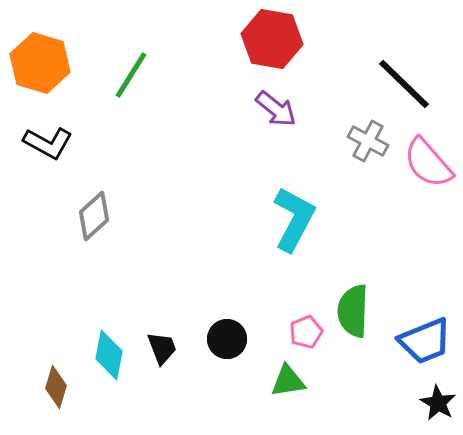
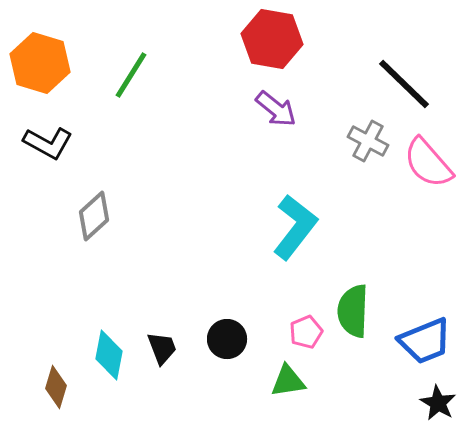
cyan L-shape: moved 1 px right, 8 px down; rotated 10 degrees clockwise
